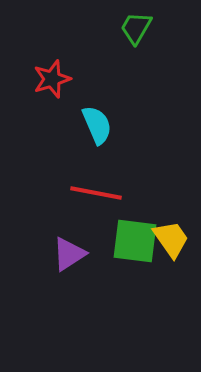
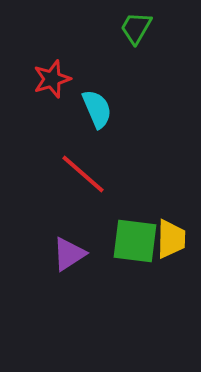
cyan semicircle: moved 16 px up
red line: moved 13 px left, 19 px up; rotated 30 degrees clockwise
yellow trapezoid: rotated 36 degrees clockwise
